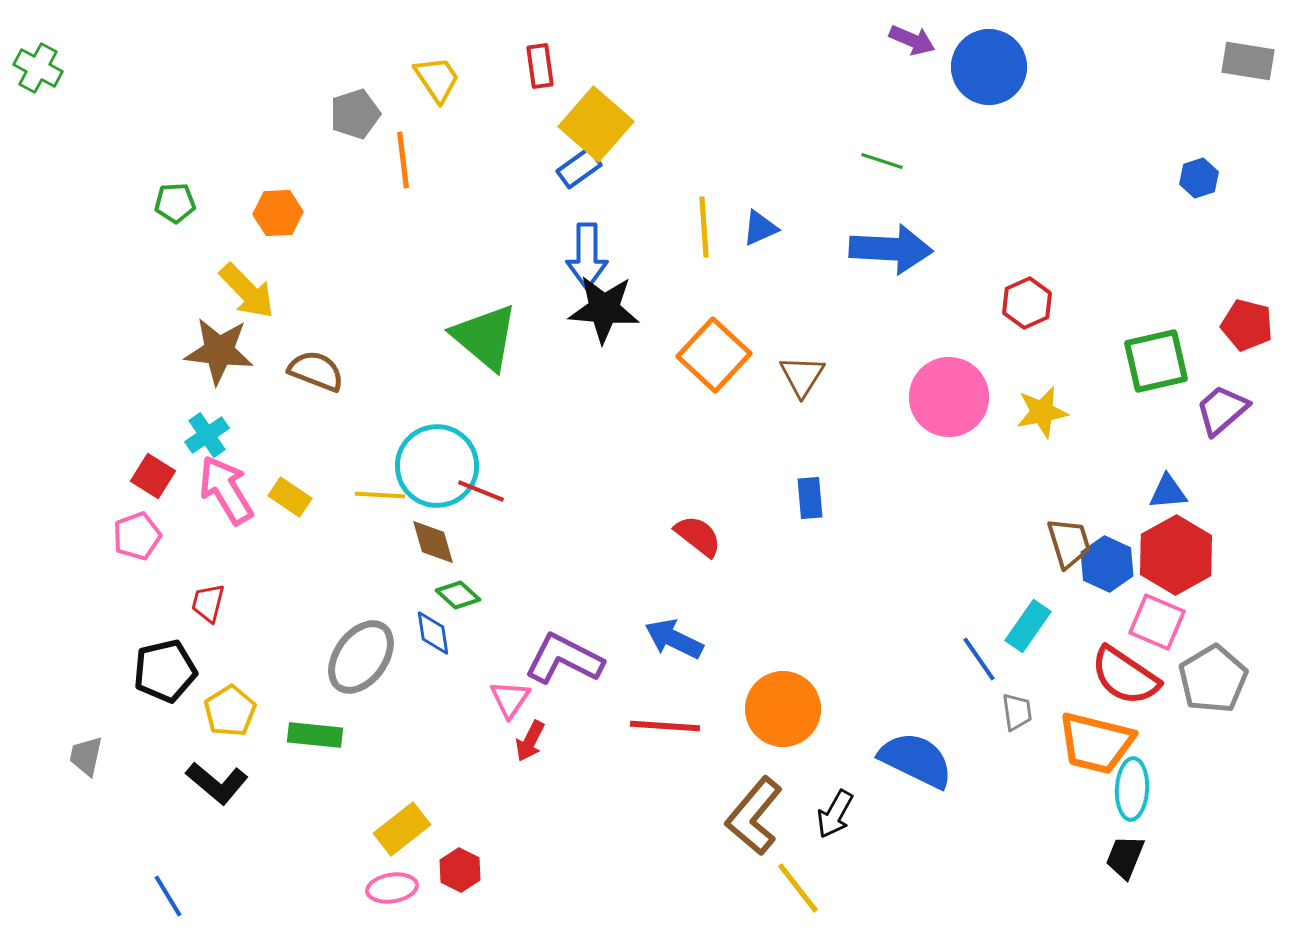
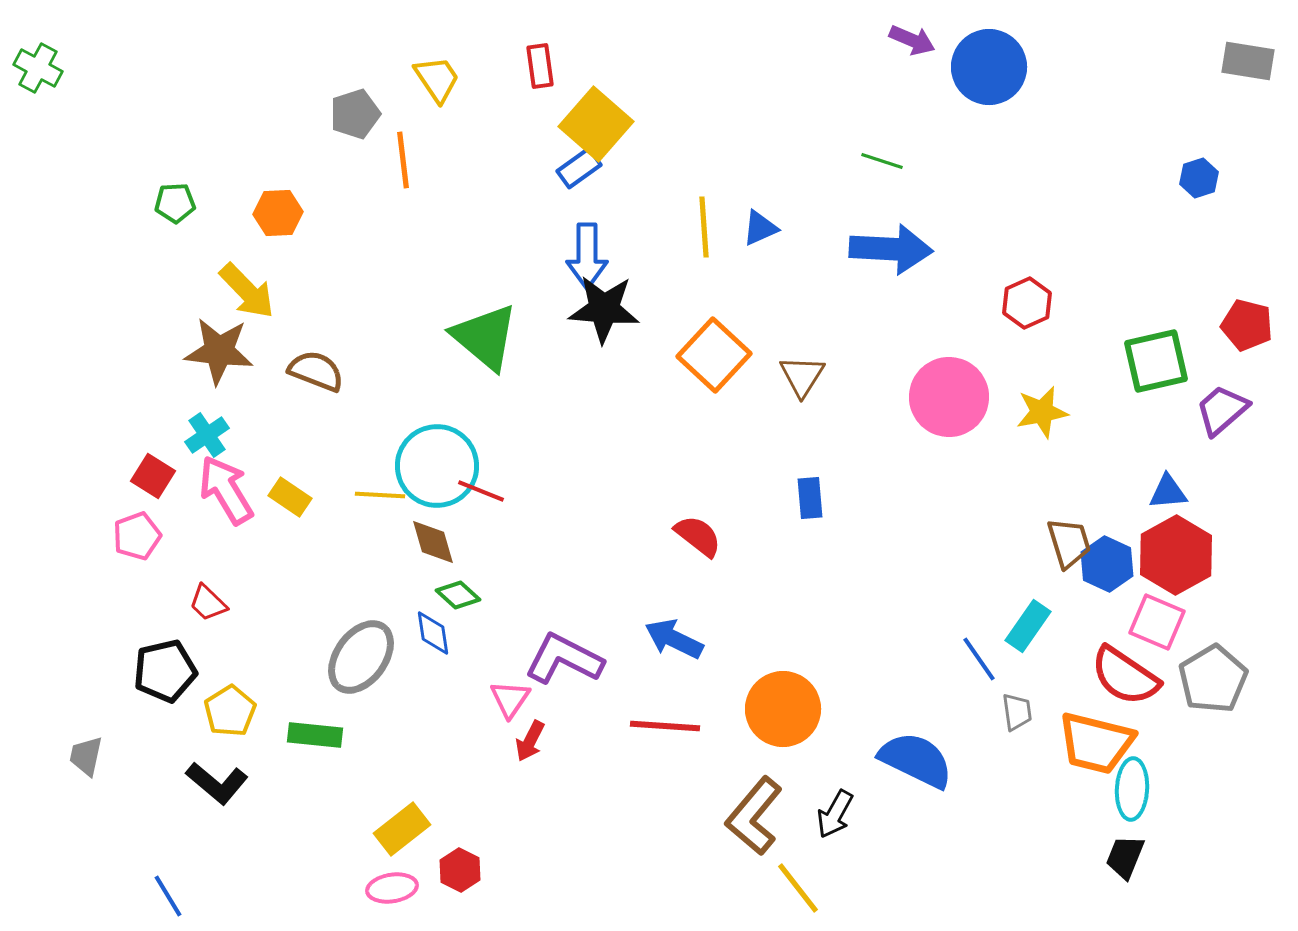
red trapezoid at (208, 603): rotated 60 degrees counterclockwise
